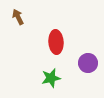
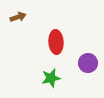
brown arrow: rotated 98 degrees clockwise
